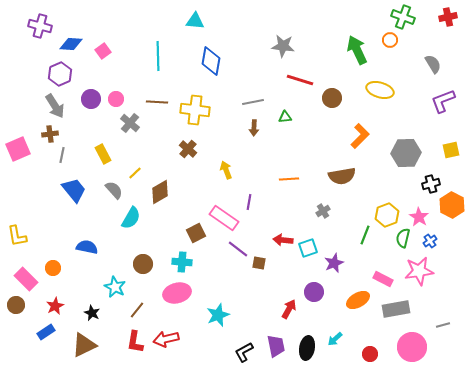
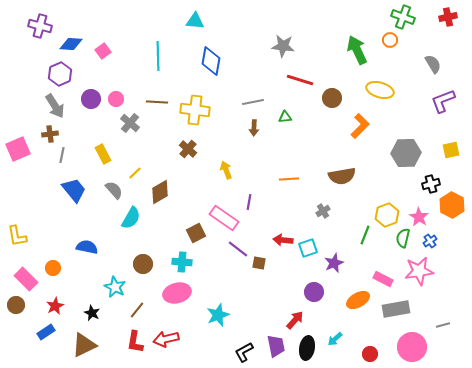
orange L-shape at (360, 136): moved 10 px up
red arrow at (289, 309): moved 6 px right, 11 px down; rotated 12 degrees clockwise
